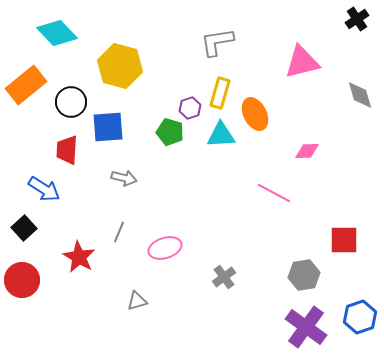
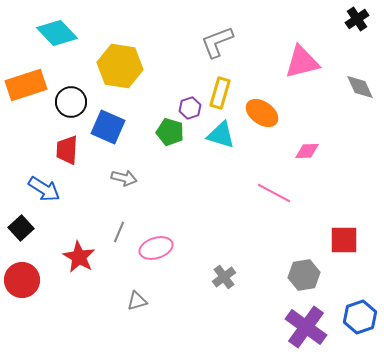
gray L-shape: rotated 12 degrees counterclockwise
yellow hexagon: rotated 6 degrees counterclockwise
orange rectangle: rotated 21 degrees clockwise
gray diamond: moved 8 px up; rotated 8 degrees counterclockwise
orange ellipse: moved 7 px right, 1 px up; rotated 28 degrees counterclockwise
blue square: rotated 28 degrees clockwise
cyan triangle: rotated 20 degrees clockwise
black square: moved 3 px left
pink ellipse: moved 9 px left
